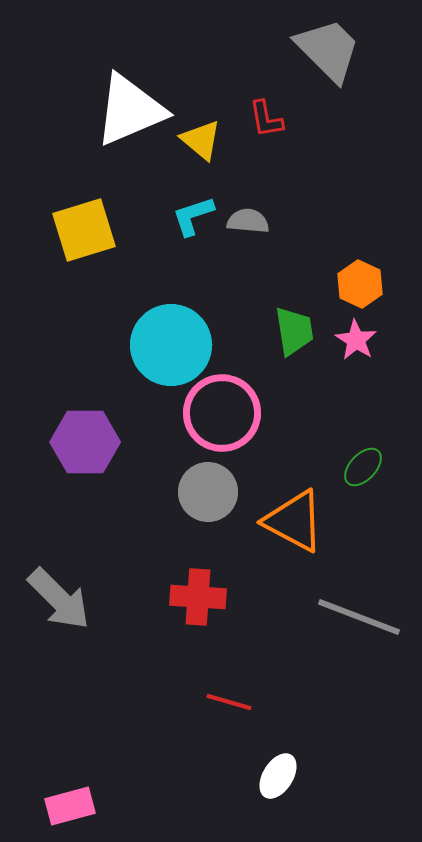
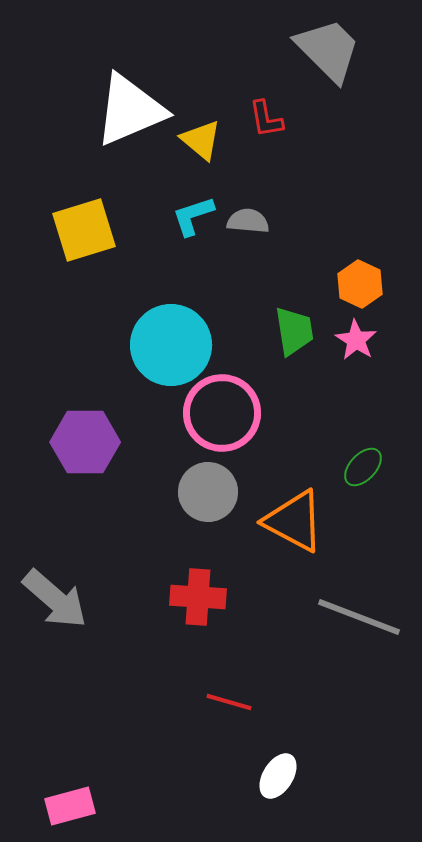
gray arrow: moved 4 px left; rotated 4 degrees counterclockwise
